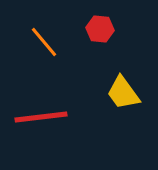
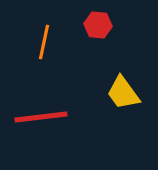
red hexagon: moved 2 px left, 4 px up
orange line: rotated 52 degrees clockwise
